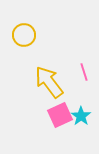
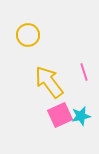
yellow circle: moved 4 px right
cyan star: rotated 24 degrees clockwise
